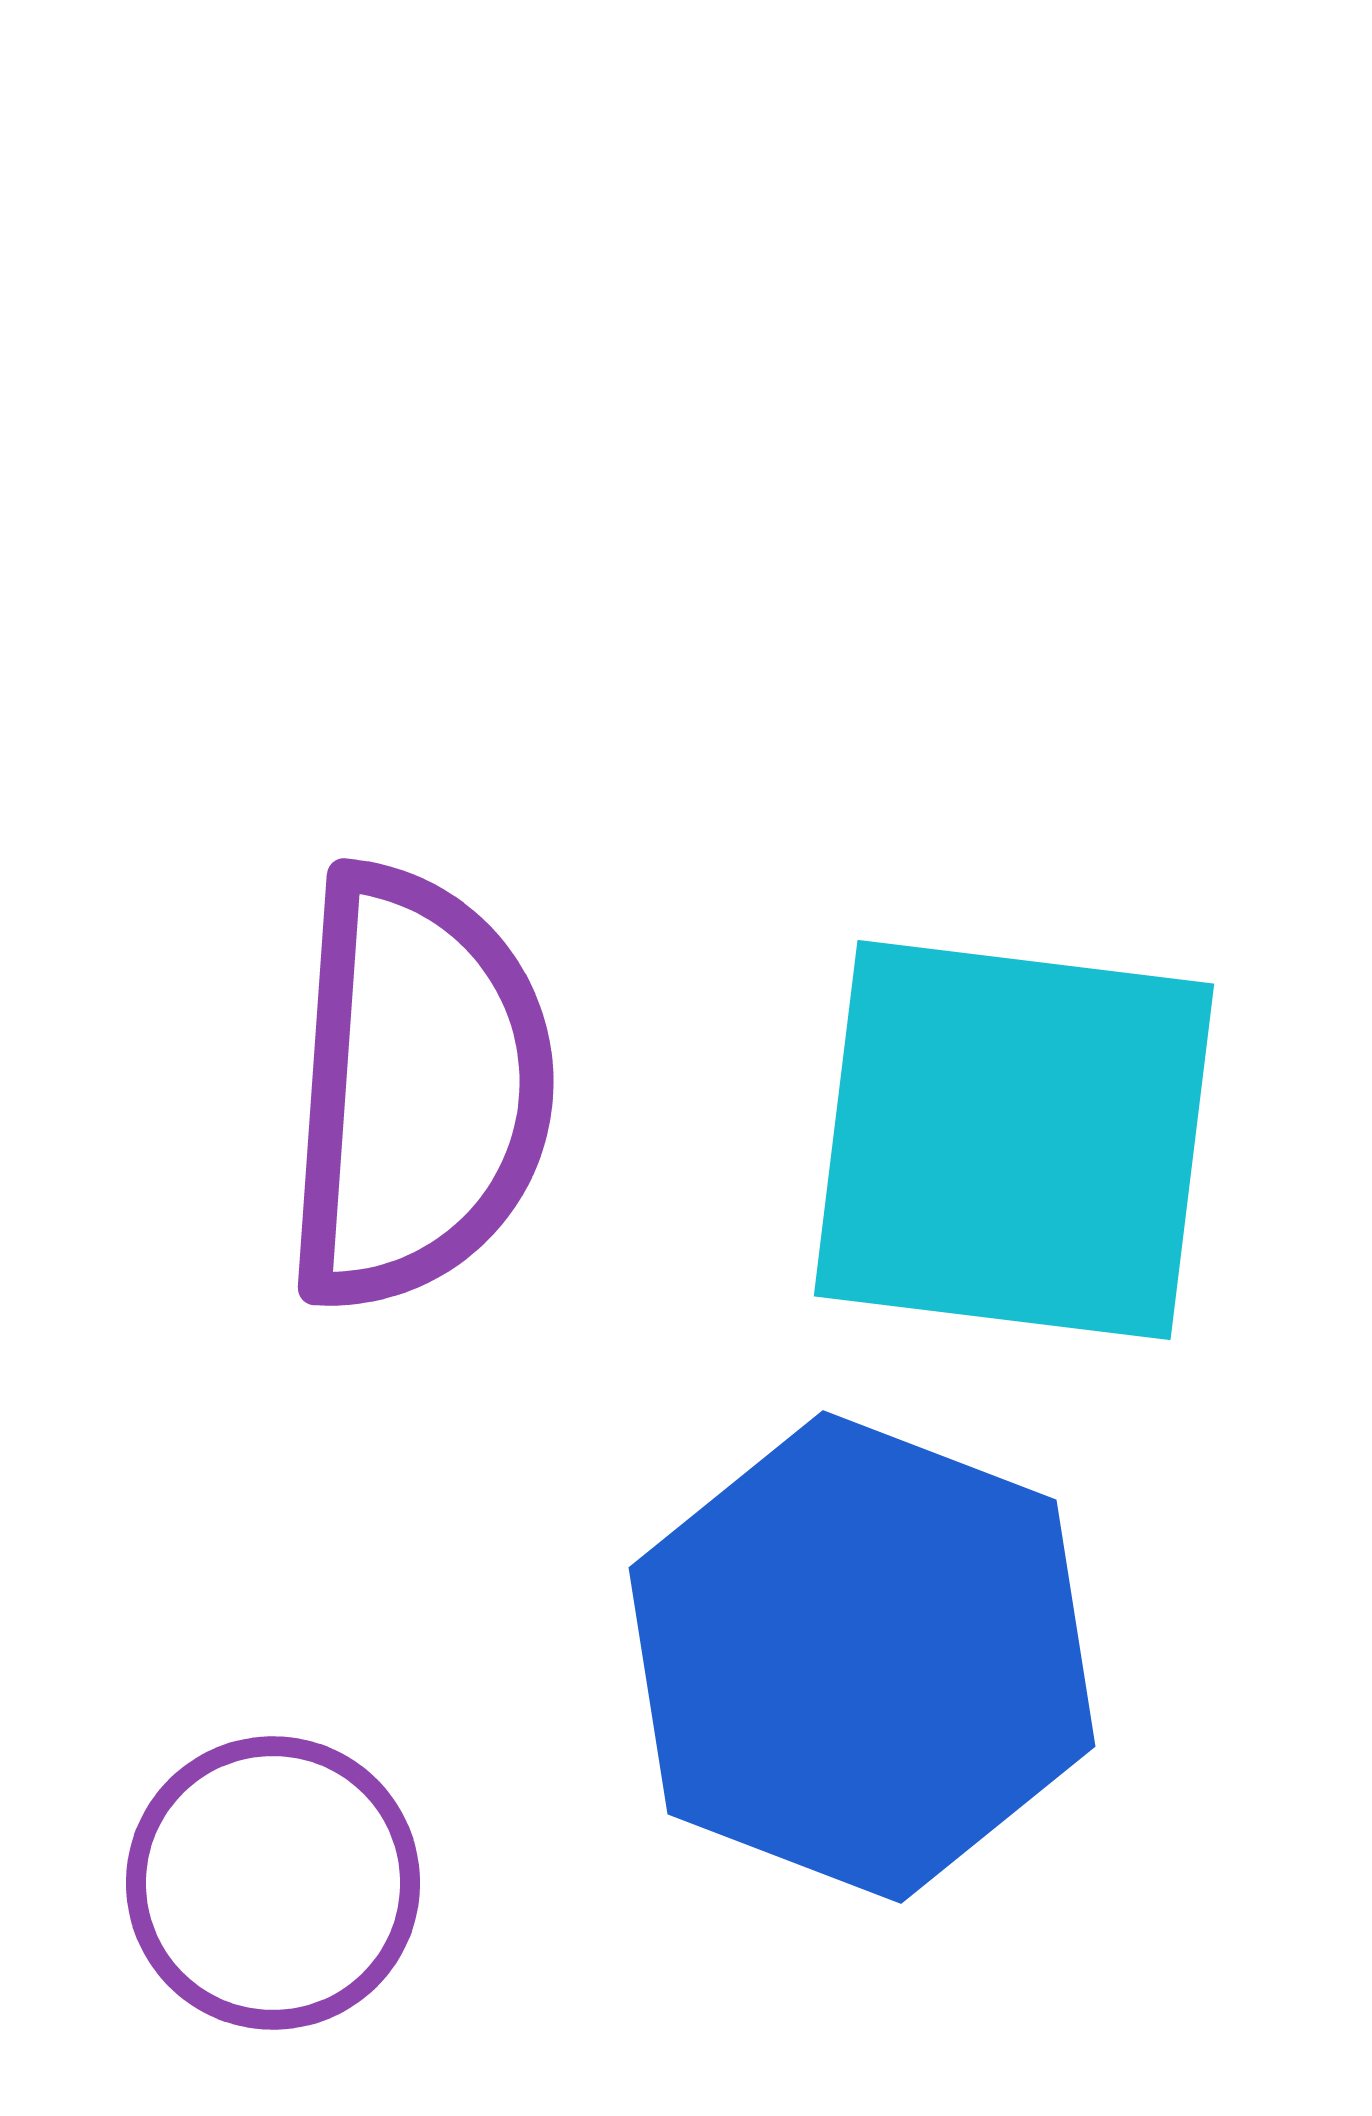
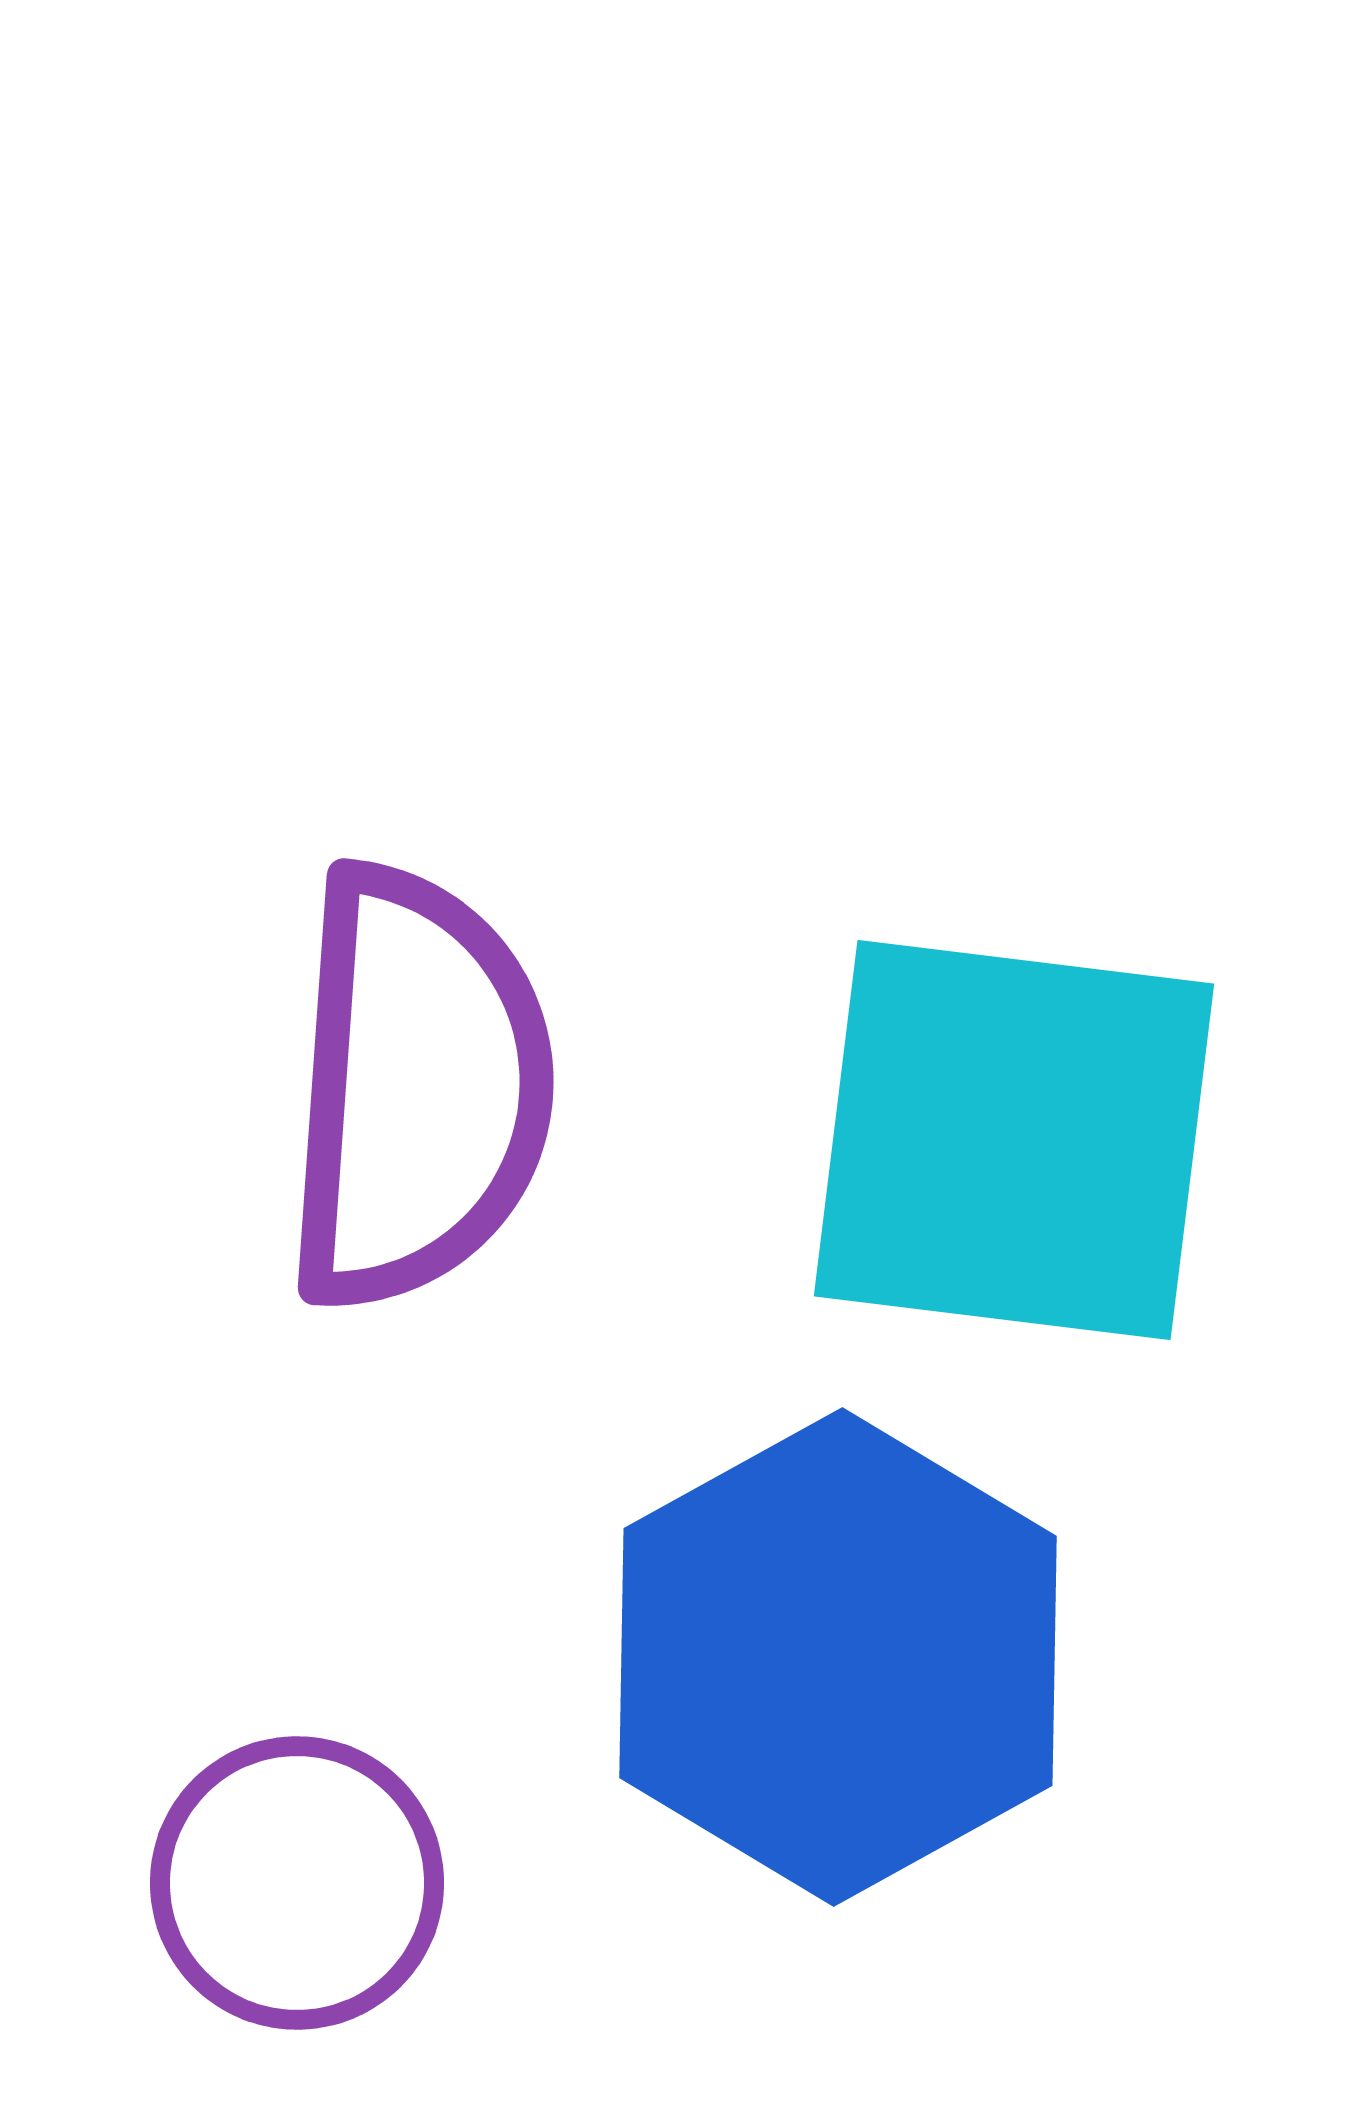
blue hexagon: moved 24 px left; rotated 10 degrees clockwise
purple circle: moved 24 px right
